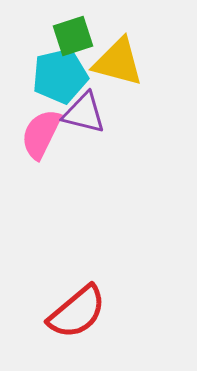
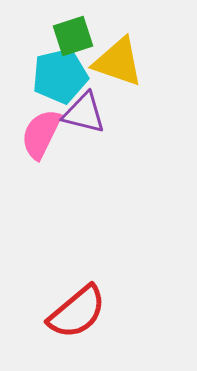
yellow triangle: rotated 4 degrees clockwise
